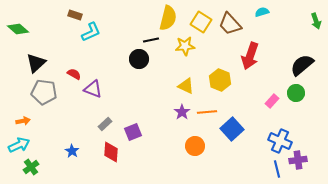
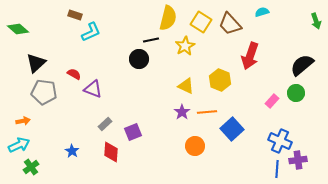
yellow star: rotated 24 degrees counterclockwise
blue line: rotated 18 degrees clockwise
